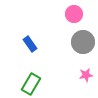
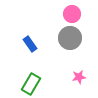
pink circle: moved 2 px left
gray circle: moved 13 px left, 4 px up
pink star: moved 7 px left, 2 px down
